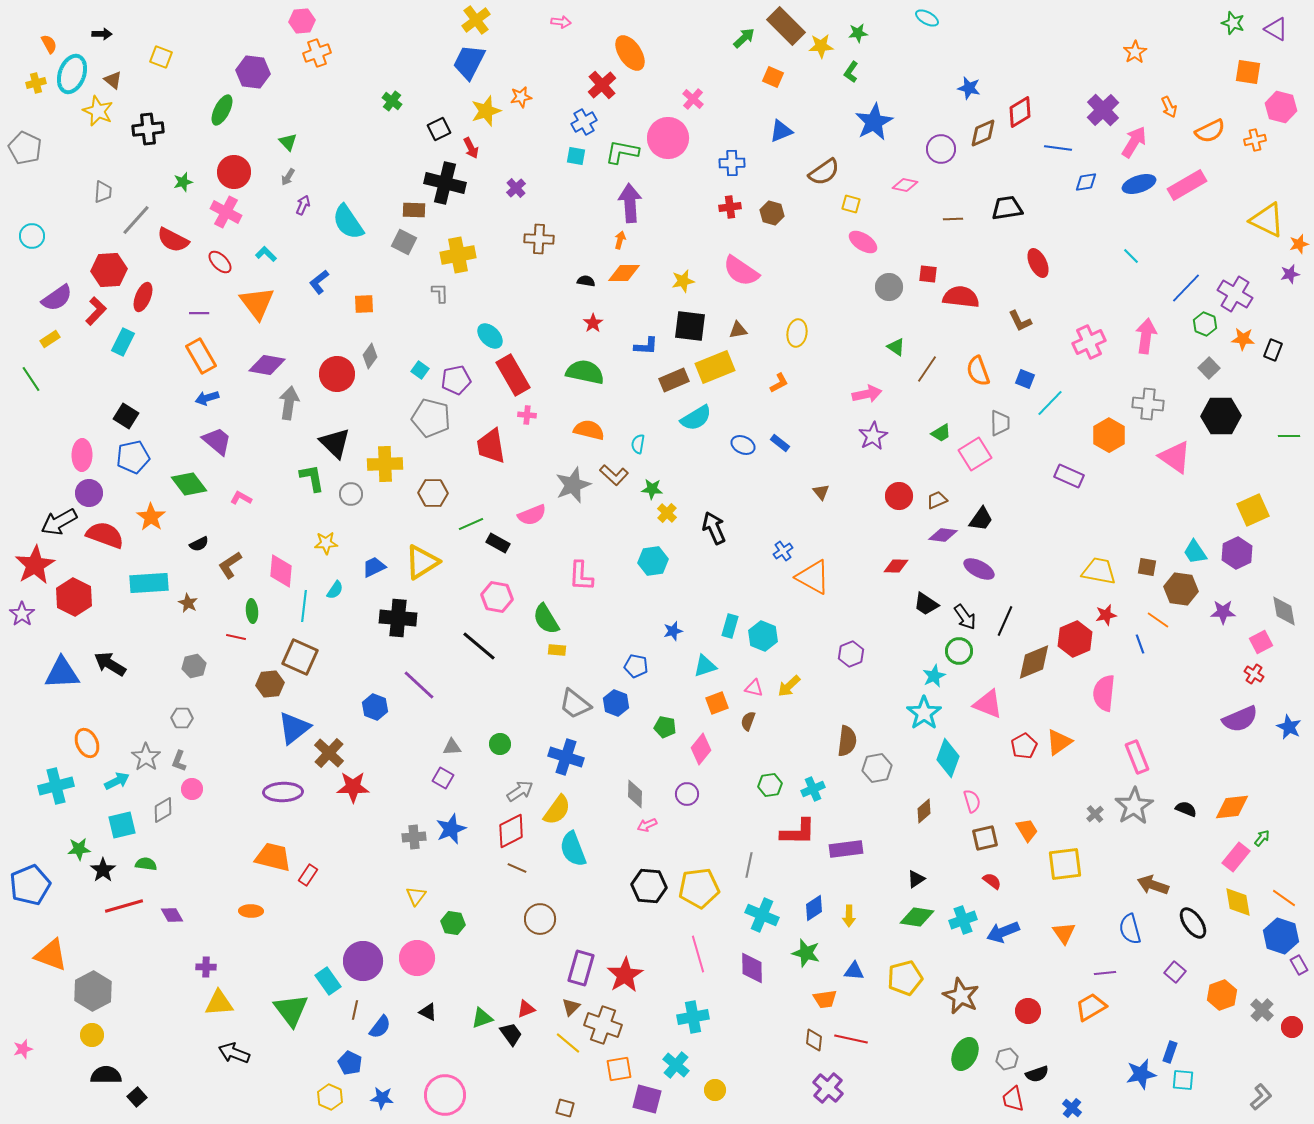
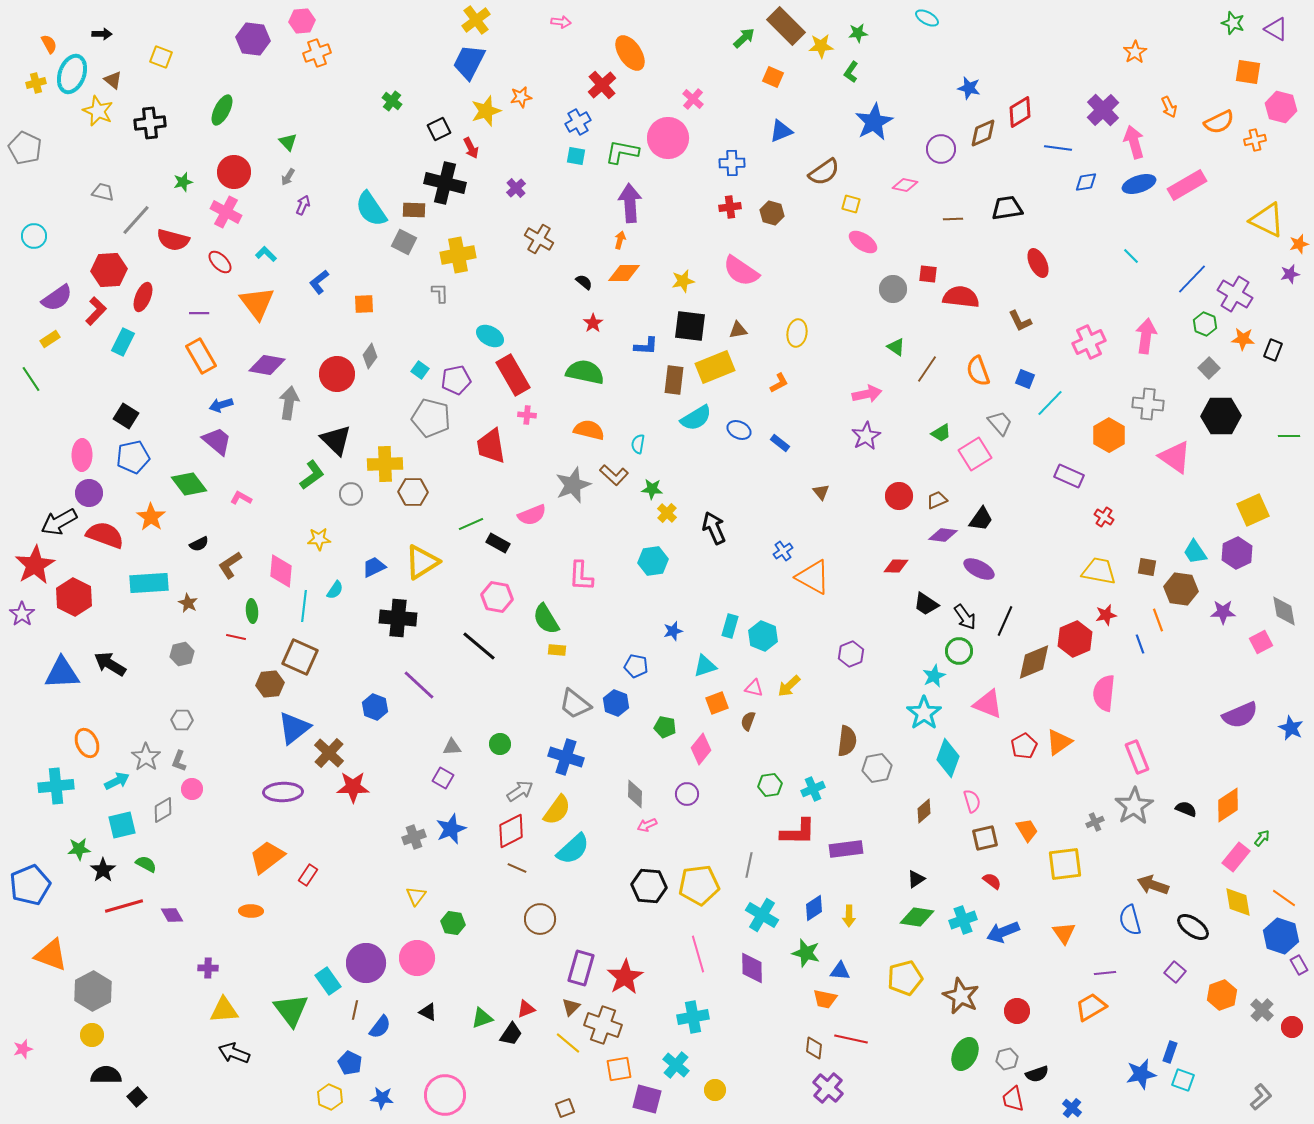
purple hexagon at (253, 72): moved 33 px up
blue cross at (584, 122): moved 6 px left
black cross at (148, 129): moved 2 px right, 6 px up
orange semicircle at (1210, 131): moved 9 px right, 9 px up
pink arrow at (1134, 142): rotated 48 degrees counterclockwise
gray trapezoid at (103, 192): rotated 80 degrees counterclockwise
cyan semicircle at (348, 222): moved 23 px right, 13 px up
cyan circle at (32, 236): moved 2 px right
brown cross at (539, 239): rotated 28 degrees clockwise
red semicircle at (173, 240): rotated 12 degrees counterclockwise
black semicircle at (586, 281): moved 2 px left, 1 px down; rotated 30 degrees clockwise
gray circle at (889, 287): moved 4 px right, 2 px down
blue line at (1186, 288): moved 6 px right, 9 px up
cyan ellipse at (490, 336): rotated 16 degrees counterclockwise
brown rectangle at (674, 380): rotated 60 degrees counterclockwise
blue arrow at (207, 398): moved 14 px right, 7 px down
gray trapezoid at (1000, 423): rotated 40 degrees counterclockwise
purple star at (873, 436): moved 7 px left
black triangle at (335, 443): moved 1 px right, 3 px up
blue ellipse at (743, 445): moved 4 px left, 15 px up
green L-shape at (312, 478): moved 3 px up; rotated 64 degrees clockwise
brown hexagon at (433, 493): moved 20 px left, 1 px up
yellow star at (326, 543): moved 7 px left, 4 px up
orange line at (1158, 620): rotated 35 degrees clockwise
gray hexagon at (194, 666): moved 12 px left, 12 px up
red cross at (1254, 674): moved 150 px left, 157 px up
gray hexagon at (182, 718): moved 2 px down
purple semicircle at (1240, 719): moved 4 px up
blue star at (1289, 727): moved 2 px right, 1 px down
cyan cross at (56, 786): rotated 8 degrees clockwise
orange diamond at (1232, 807): moved 4 px left, 2 px up; rotated 27 degrees counterclockwise
gray cross at (1095, 814): moved 8 px down; rotated 18 degrees clockwise
gray cross at (414, 837): rotated 15 degrees counterclockwise
cyan semicircle at (573, 849): rotated 111 degrees counterclockwise
orange trapezoid at (273, 857): moved 6 px left; rotated 51 degrees counterclockwise
green semicircle at (146, 864): rotated 20 degrees clockwise
yellow pentagon at (699, 888): moved 3 px up
cyan cross at (762, 915): rotated 8 degrees clockwise
black ellipse at (1193, 923): moved 4 px down; rotated 20 degrees counterclockwise
blue semicircle at (1130, 929): moved 9 px up
purple circle at (363, 961): moved 3 px right, 2 px down
purple cross at (206, 967): moved 2 px right, 1 px down
blue triangle at (854, 971): moved 14 px left
red star at (625, 975): moved 2 px down
orange trapezoid at (825, 999): rotated 20 degrees clockwise
yellow triangle at (219, 1003): moved 5 px right, 7 px down
red circle at (1028, 1011): moved 11 px left
black trapezoid at (511, 1034): rotated 70 degrees clockwise
brown diamond at (814, 1040): moved 8 px down
cyan square at (1183, 1080): rotated 15 degrees clockwise
brown square at (565, 1108): rotated 36 degrees counterclockwise
